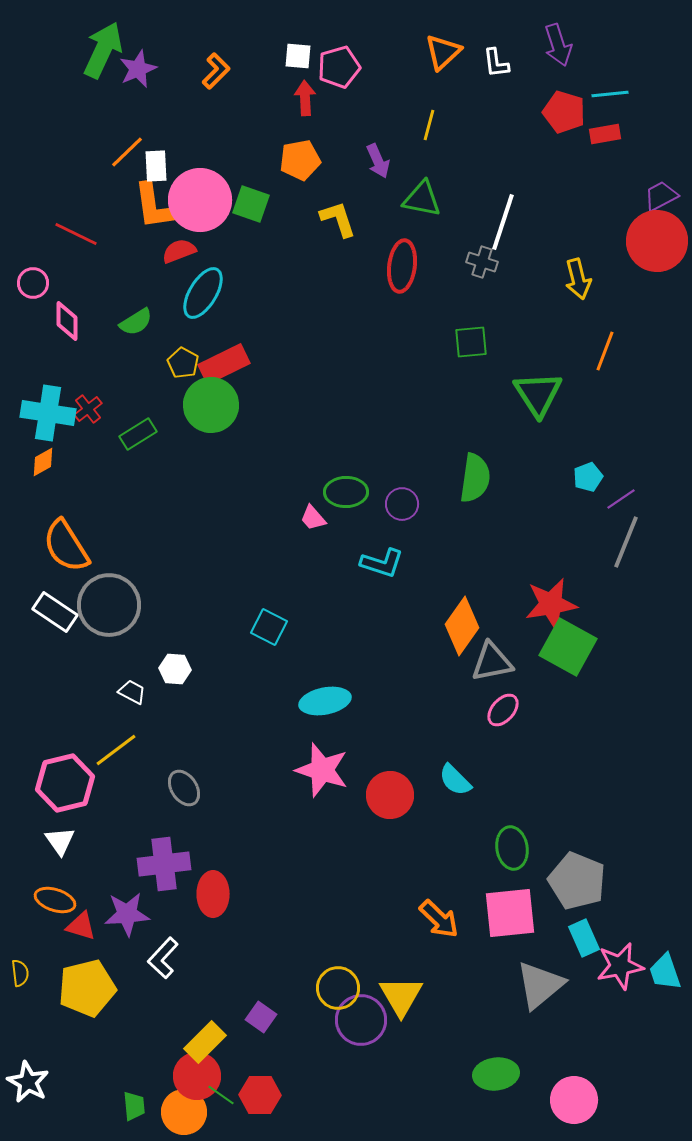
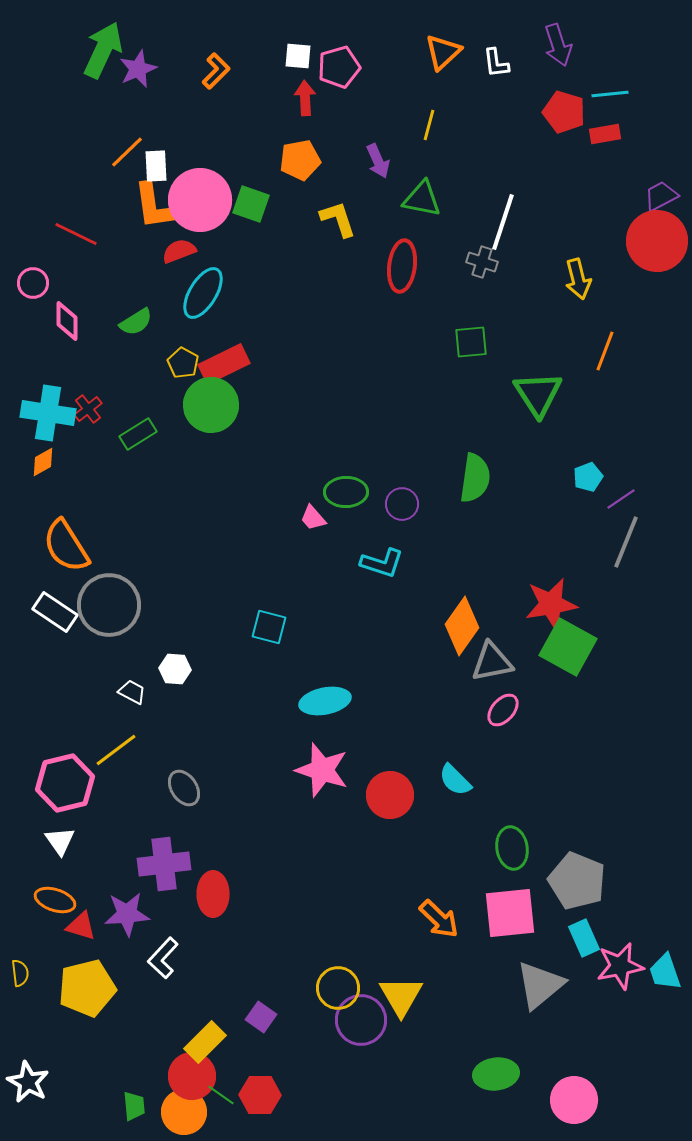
cyan square at (269, 627): rotated 12 degrees counterclockwise
red circle at (197, 1076): moved 5 px left
